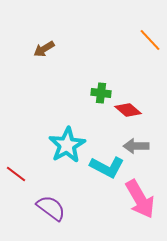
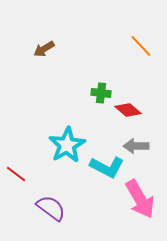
orange line: moved 9 px left, 6 px down
